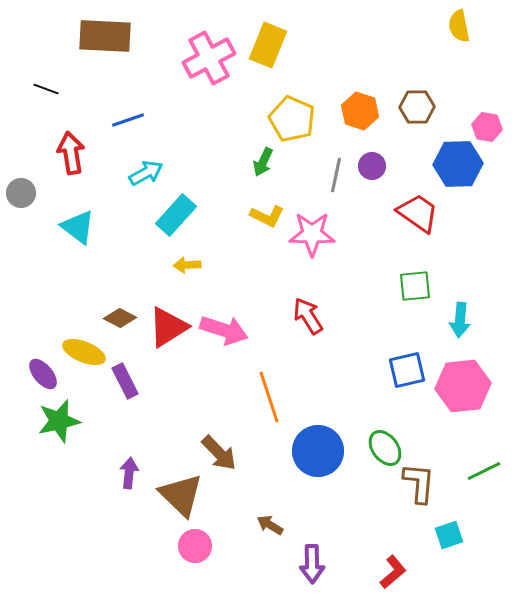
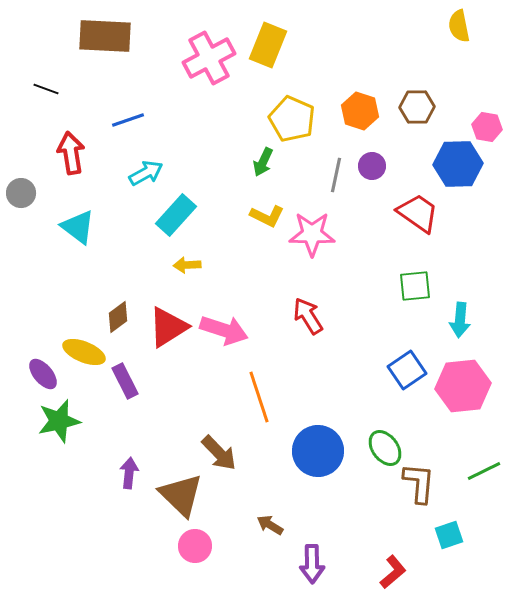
brown diamond at (120, 318): moved 2 px left, 1 px up; rotated 64 degrees counterclockwise
blue square at (407, 370): rotated 21 degrees counterclockwise
orange line at (269, 397): moved 10 px left
